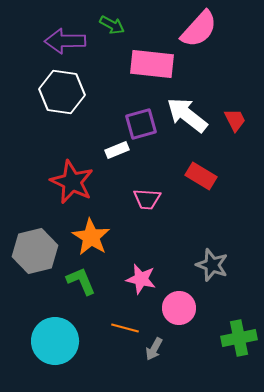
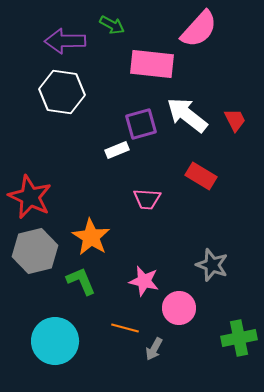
red star: moved 42 px left, 15 px down
pink star: moved 3 px right, 2 px down
